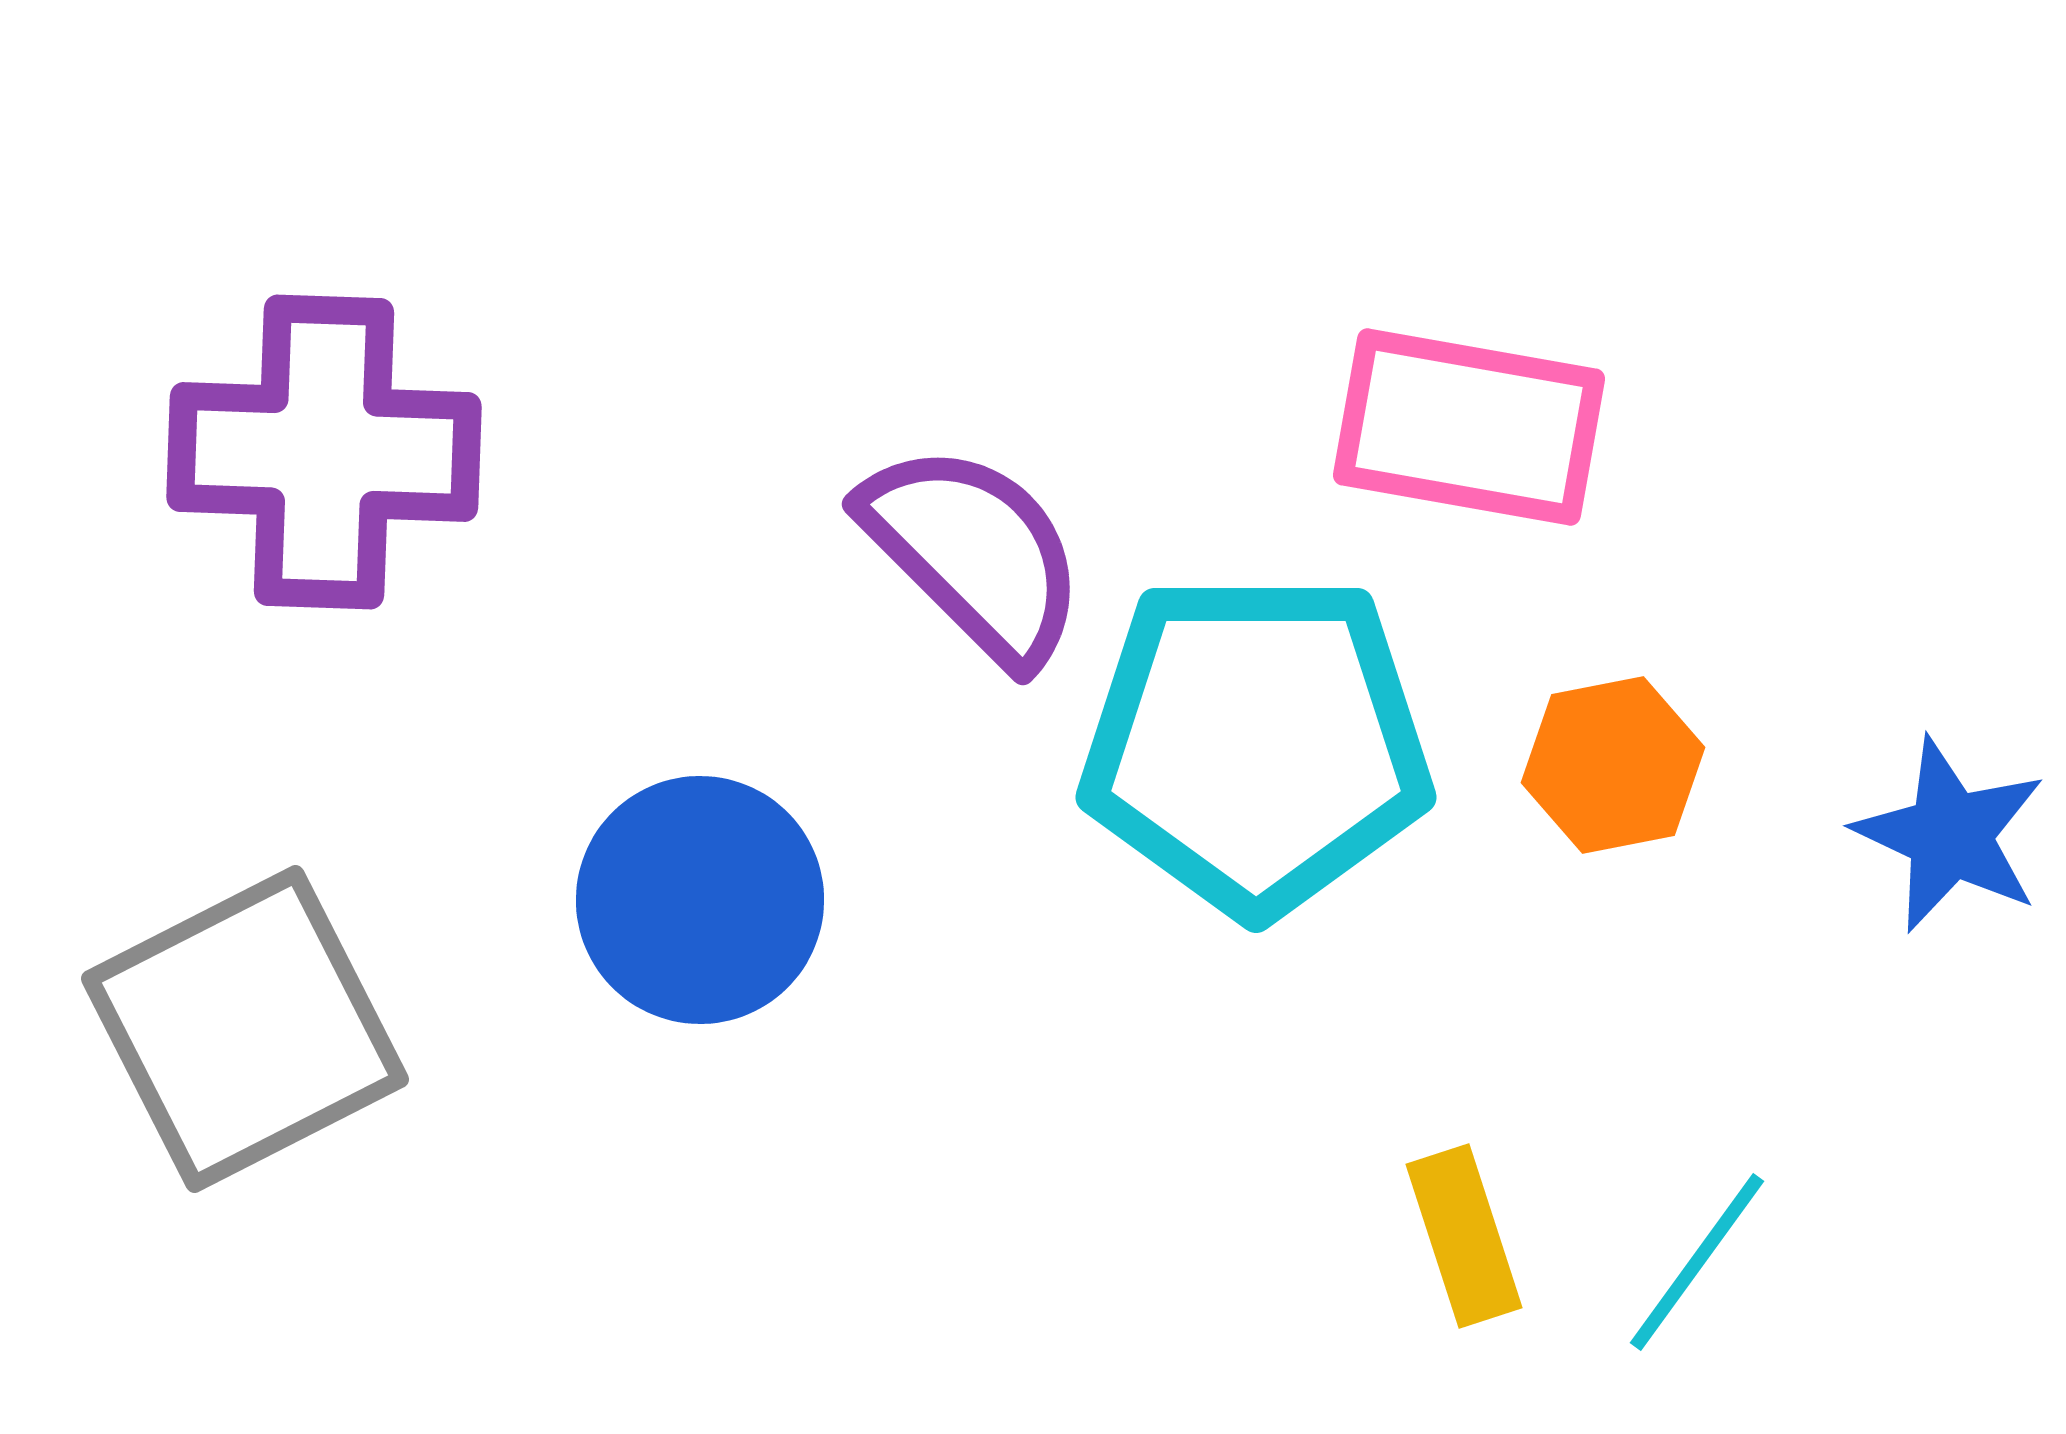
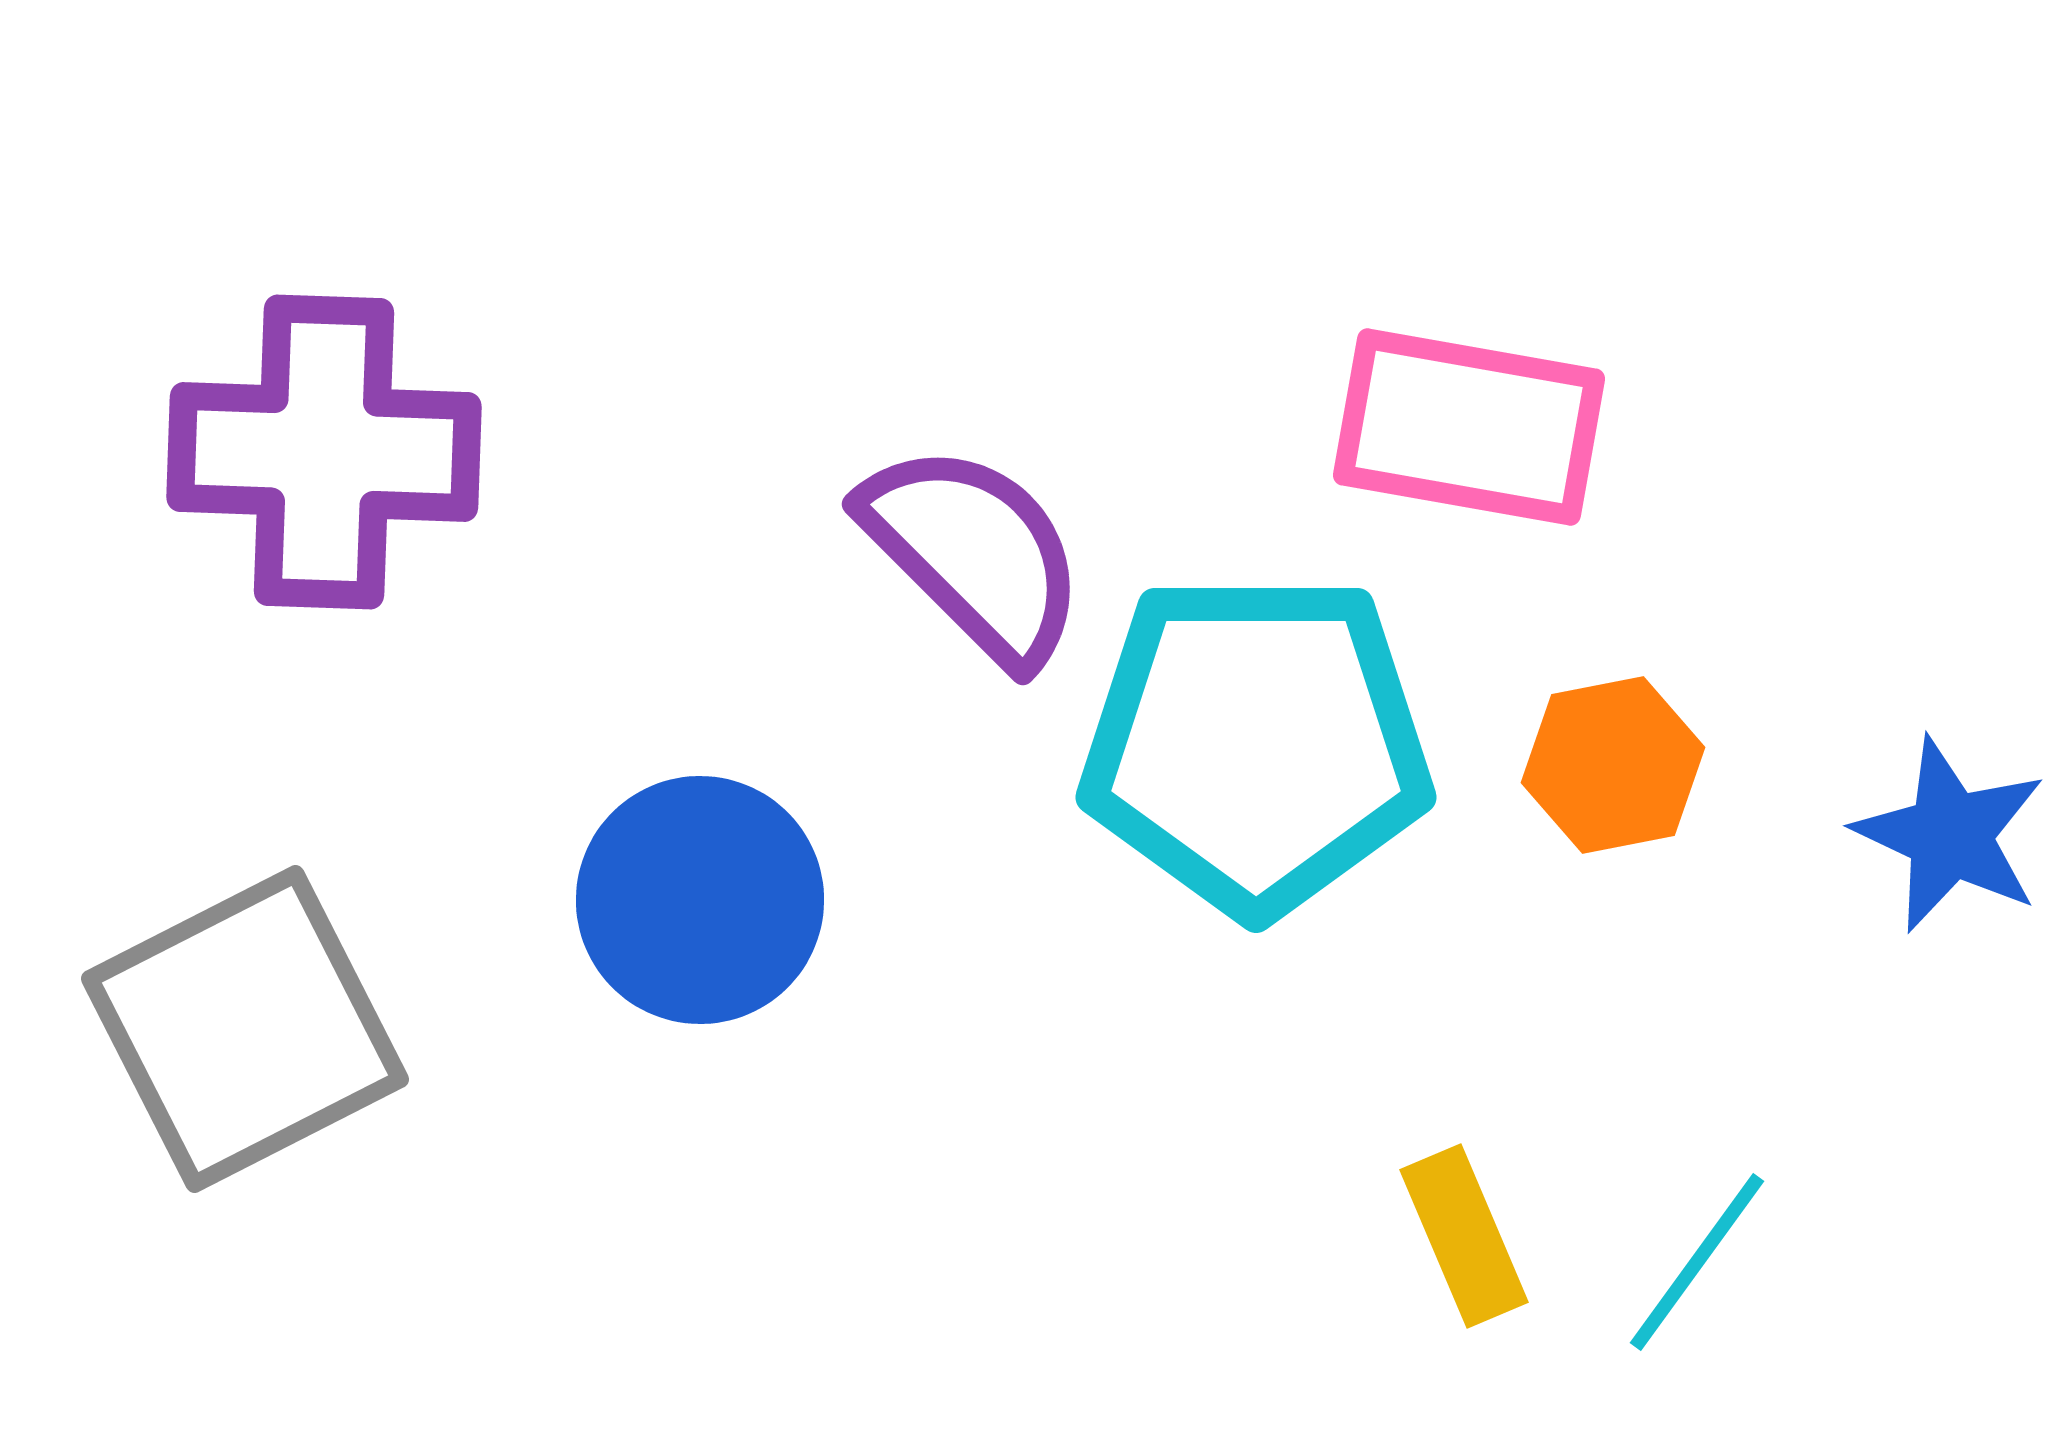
yellow rectangle: rotated 5 degrees counterclockwise
